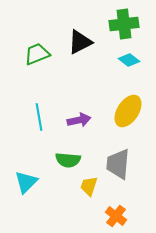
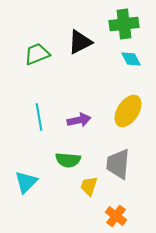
cyan diamond: moved 2 px right, 1 px up; rotated 25 degrees clockwise
